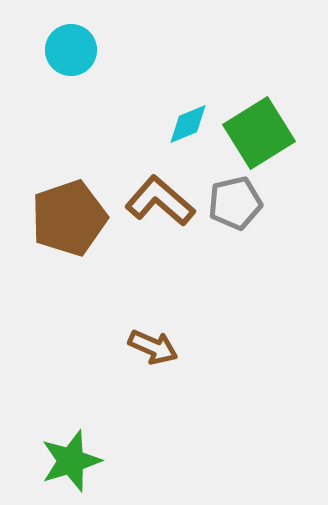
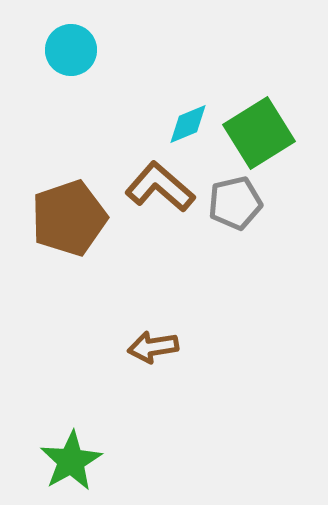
brown L-shape: moved 14 px up
brown arrow: rotated 147 degrees clockwise
green star: rotated 12 degrees counterclockwise
